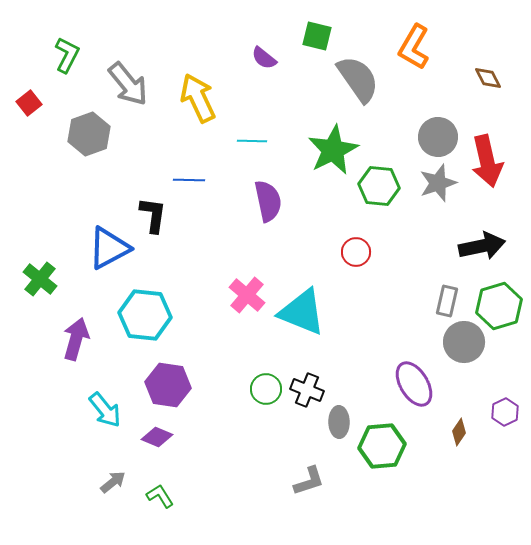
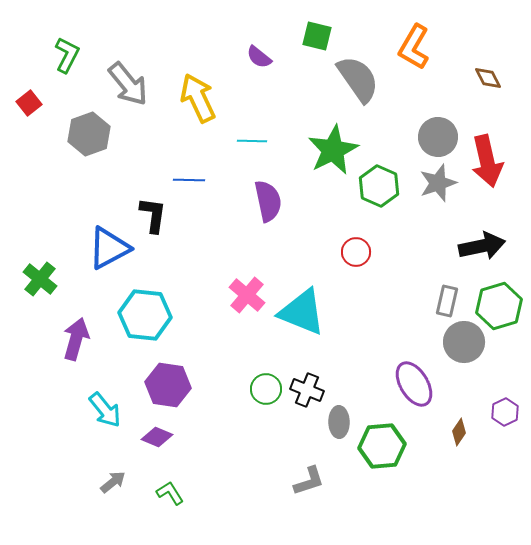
purple semicircle at (264, 58): moved 5 px left, 1 px up
green hexagon at (379, 186): rotated 18 degrees clockwise
green L-shape at (160, 496): moved 10 px right, 3 px up
